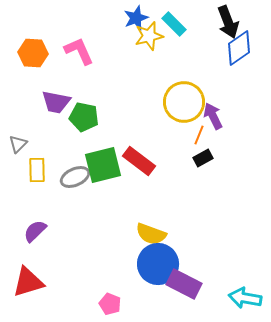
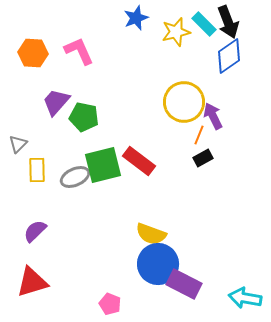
cyan rectangle: moved 30 px right
yellow star: moved 27 px right, 4 px up
blue diamond: moved 10 px left, 8 px down
purple trapezoid: rotated 120 degrees clockwise
red triangle: moved 4 px right
